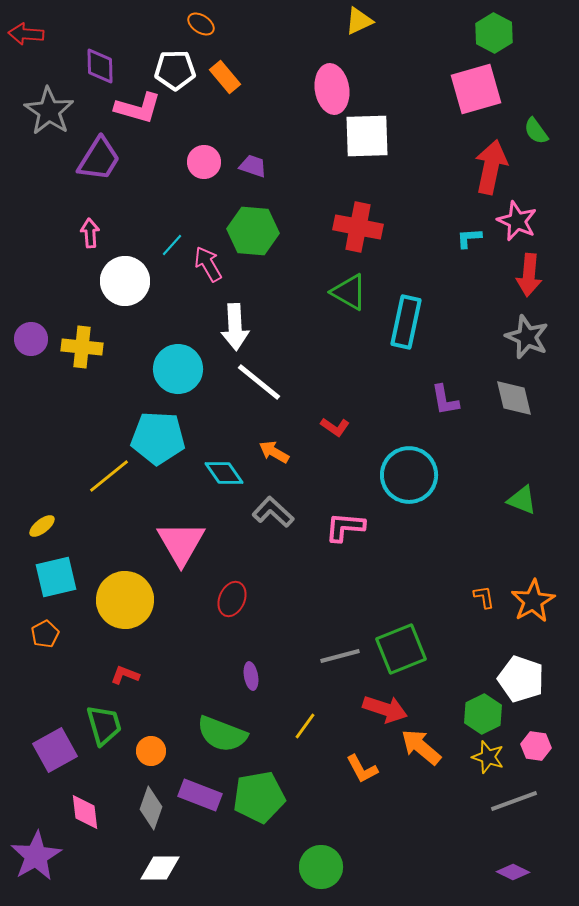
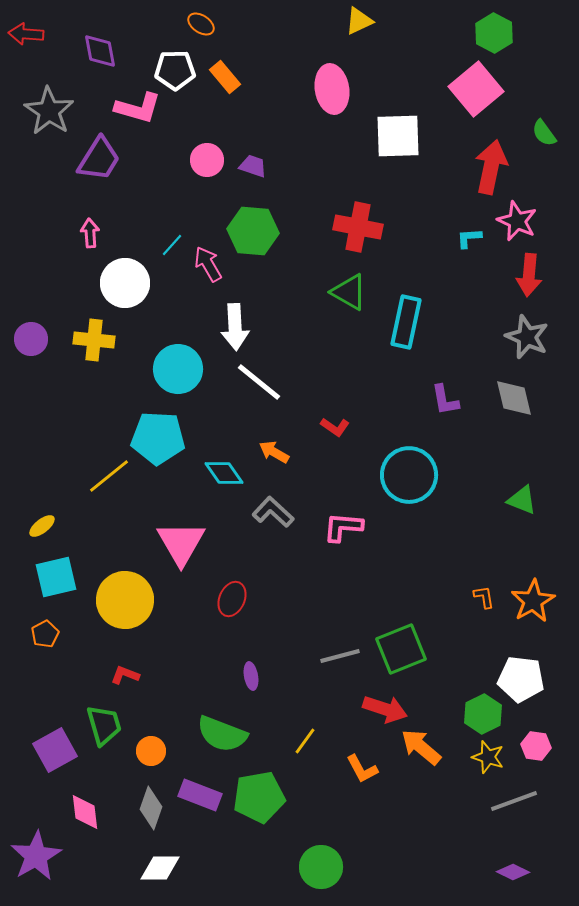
purple diamond at (100, 66): moved 15 px up; rotated 9 degrees counterclockwise
pink square at (476, 89): rotated 24 degrees counterclockwise
green semicircle at (536, 131): moved 8 px right, 2 px down
white square at (367, 136): moved 31 px right
pink circle at (204, 162): moved 3 px right, 2 px up
white circle at (125, 281): moved 2 px down
yellow cross at (82, 347): moved 12 px right, 7 px up
pink L-shape at (345, 527): moved 2 px left
white pentagon at (521, 679): rotated 12 degrees counterclockwise
yellow line at (305, 726): moved 15 px down
